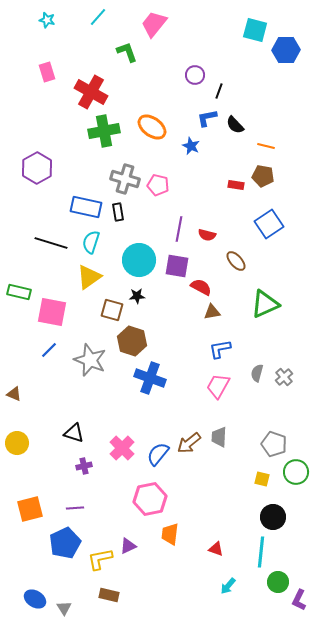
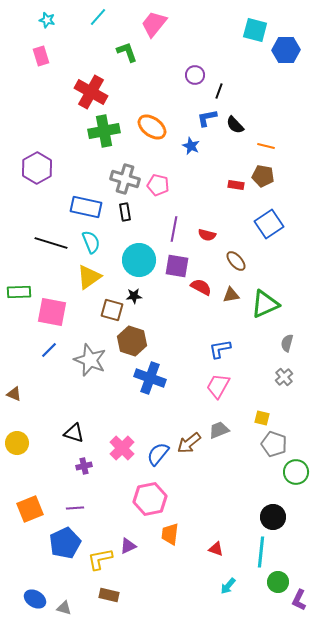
pink rectangle at (47, 72): moved 6 px left, 16 px up
black rectangle at (118, 212): moved 7 px right
purple line at (179, 229): moved 5 px left
cyan semicircle at (91, 242): rotated 140 degrees clockwise
green rectangle at (19, 292): rotated 15 degrees counterclockwise
black star at (137, 296): moved 3 px left
brown triangle at (212, 312): moved 19 px right, 17 px up
gray semicircle at (257, 373): moved 30 px right, 30 px up
gray trapezoid at (219, 437): moved 7 px up; rotated 65 degrees clockwise
yellow square at (262, 479): moved 61 px up
orange square at (30, 509): rotated 8 degrees counterclockwise
gray triangle at (64, 608): rotated 42 degrees counterclockwise
